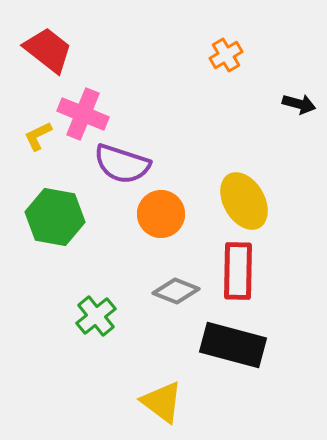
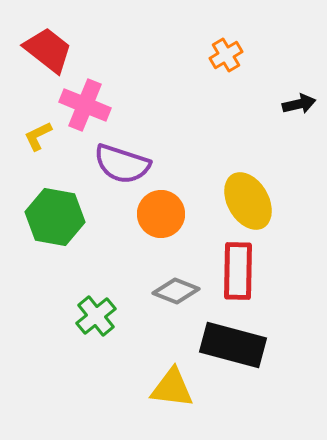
black arrow: rotated 28 degrees counterclockwise
pink cross: moved 2 px right, 9 px up
yellow ellipse: moved 4 px right
yellow triangle: moved 10 px right, 14 px up; rotated 30 degrees counterclockwise
